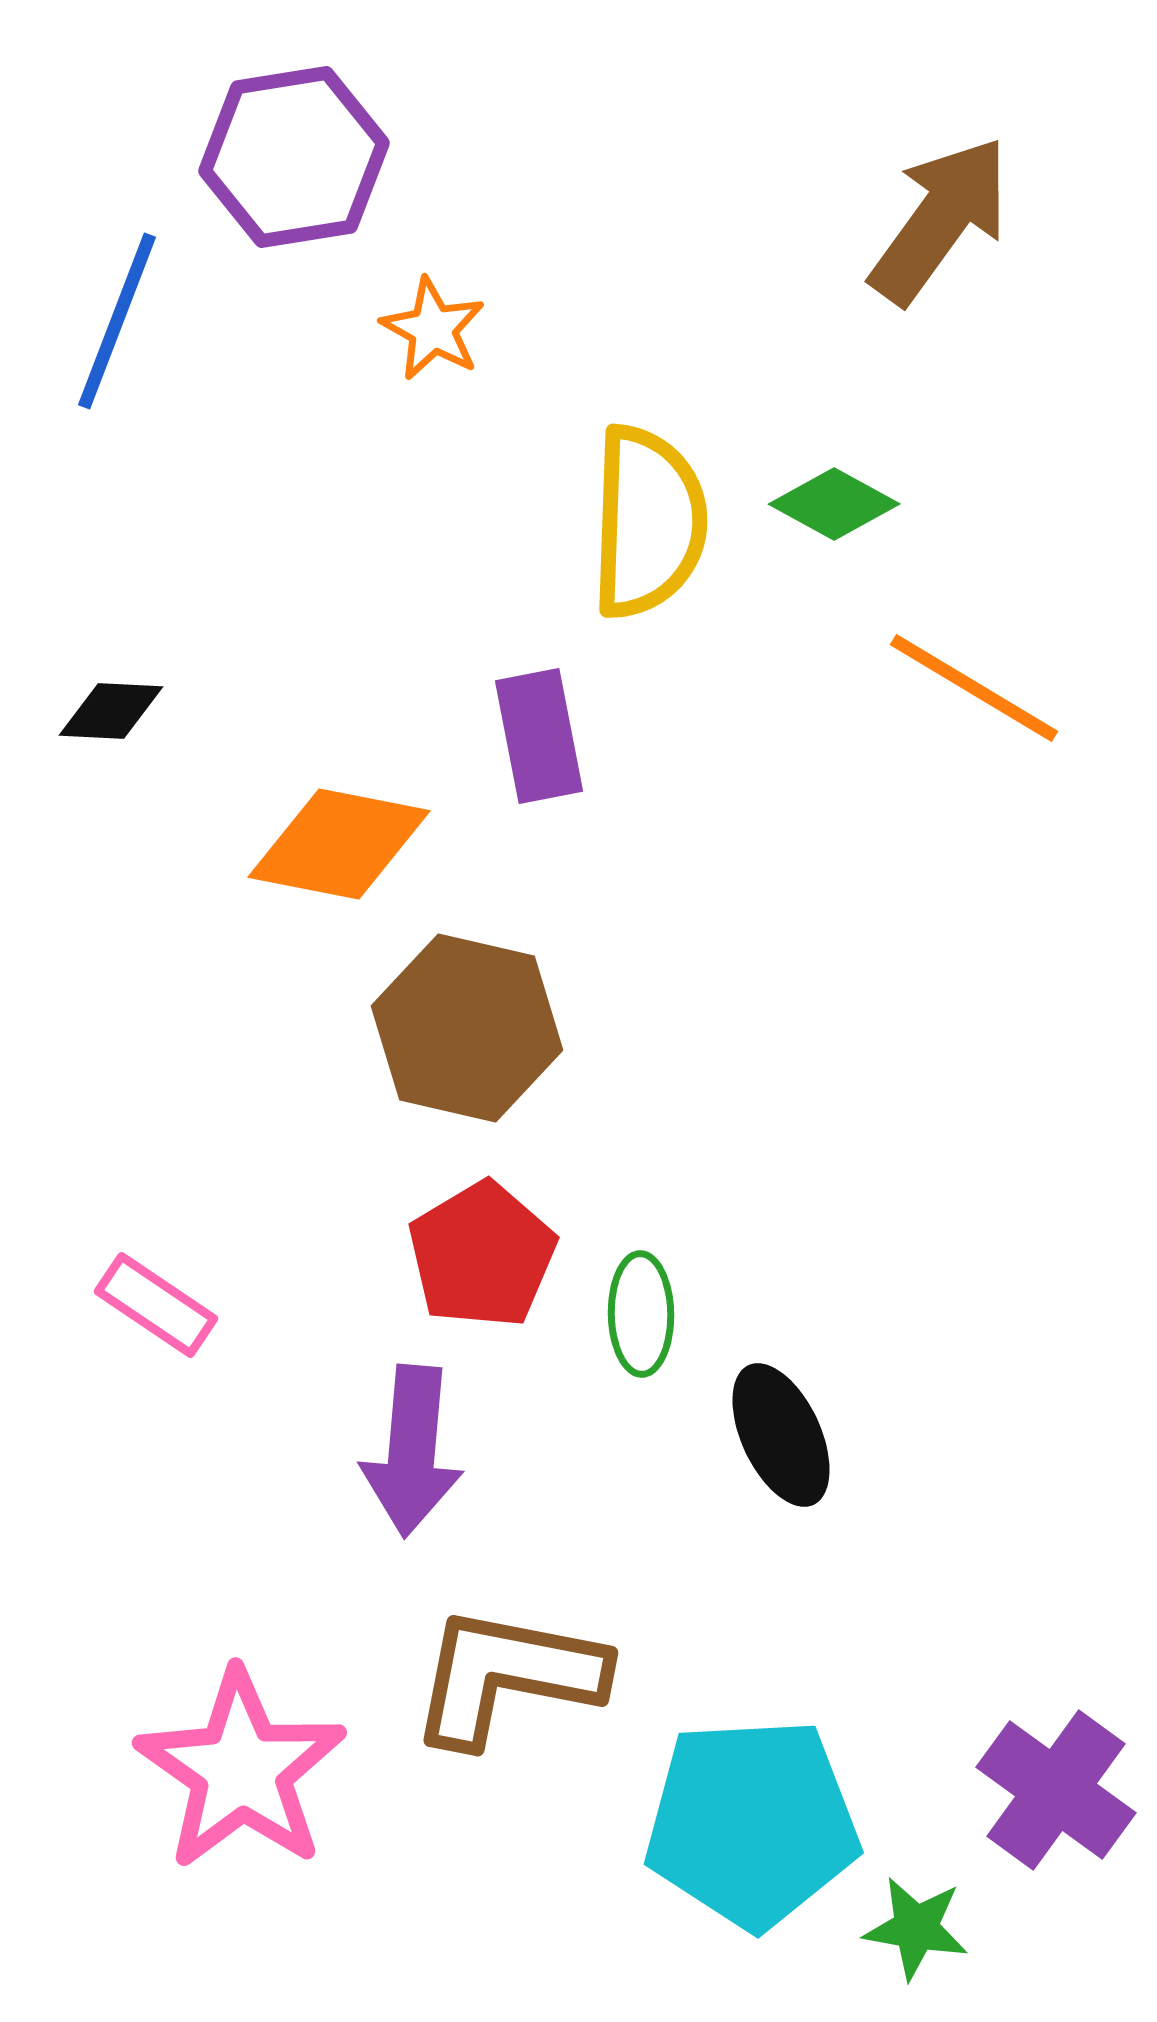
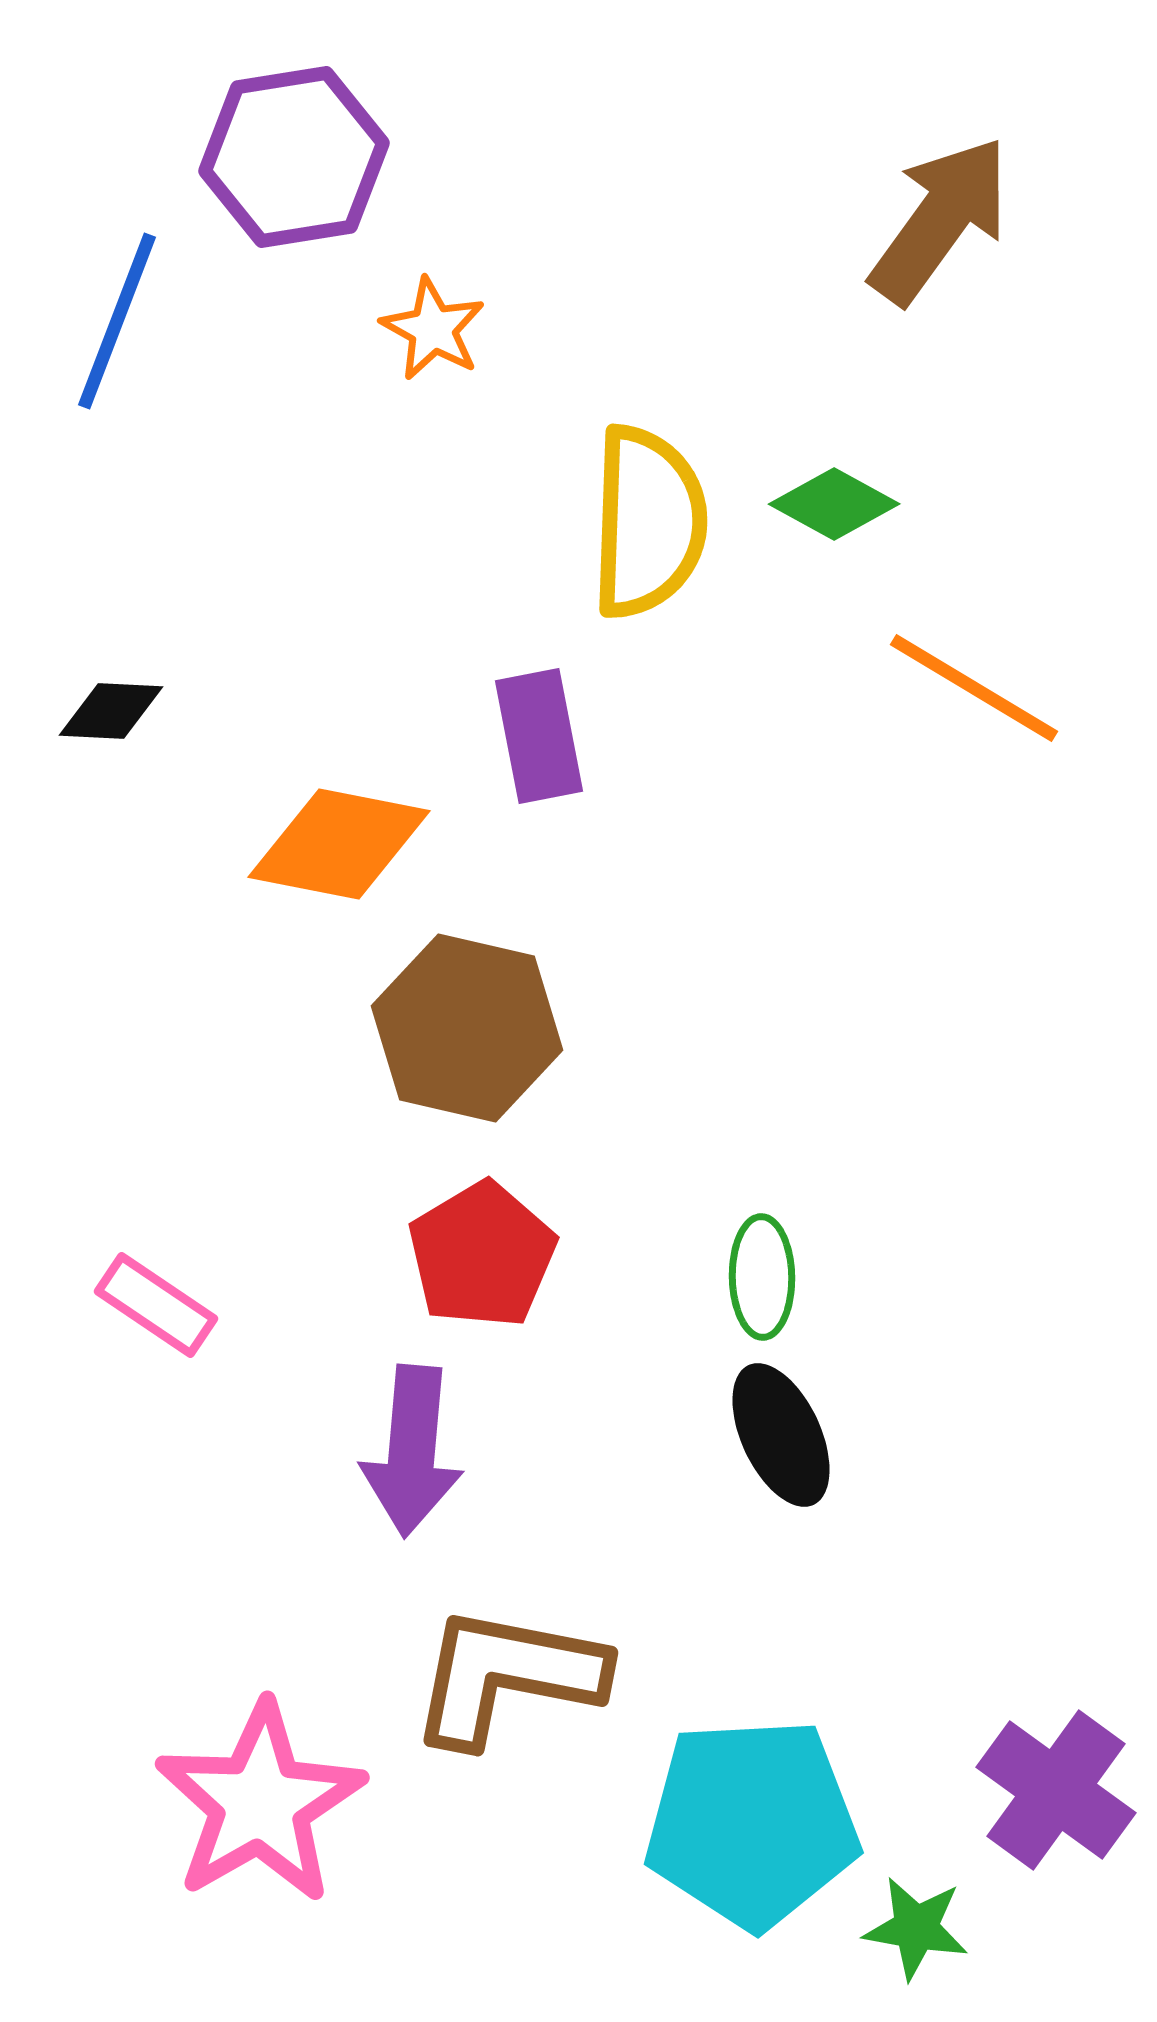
green ellipse: moved 121 px right, 37 px up
pink star: moved 19 px right, 33 px down; rotated 7 degrees clockwise
